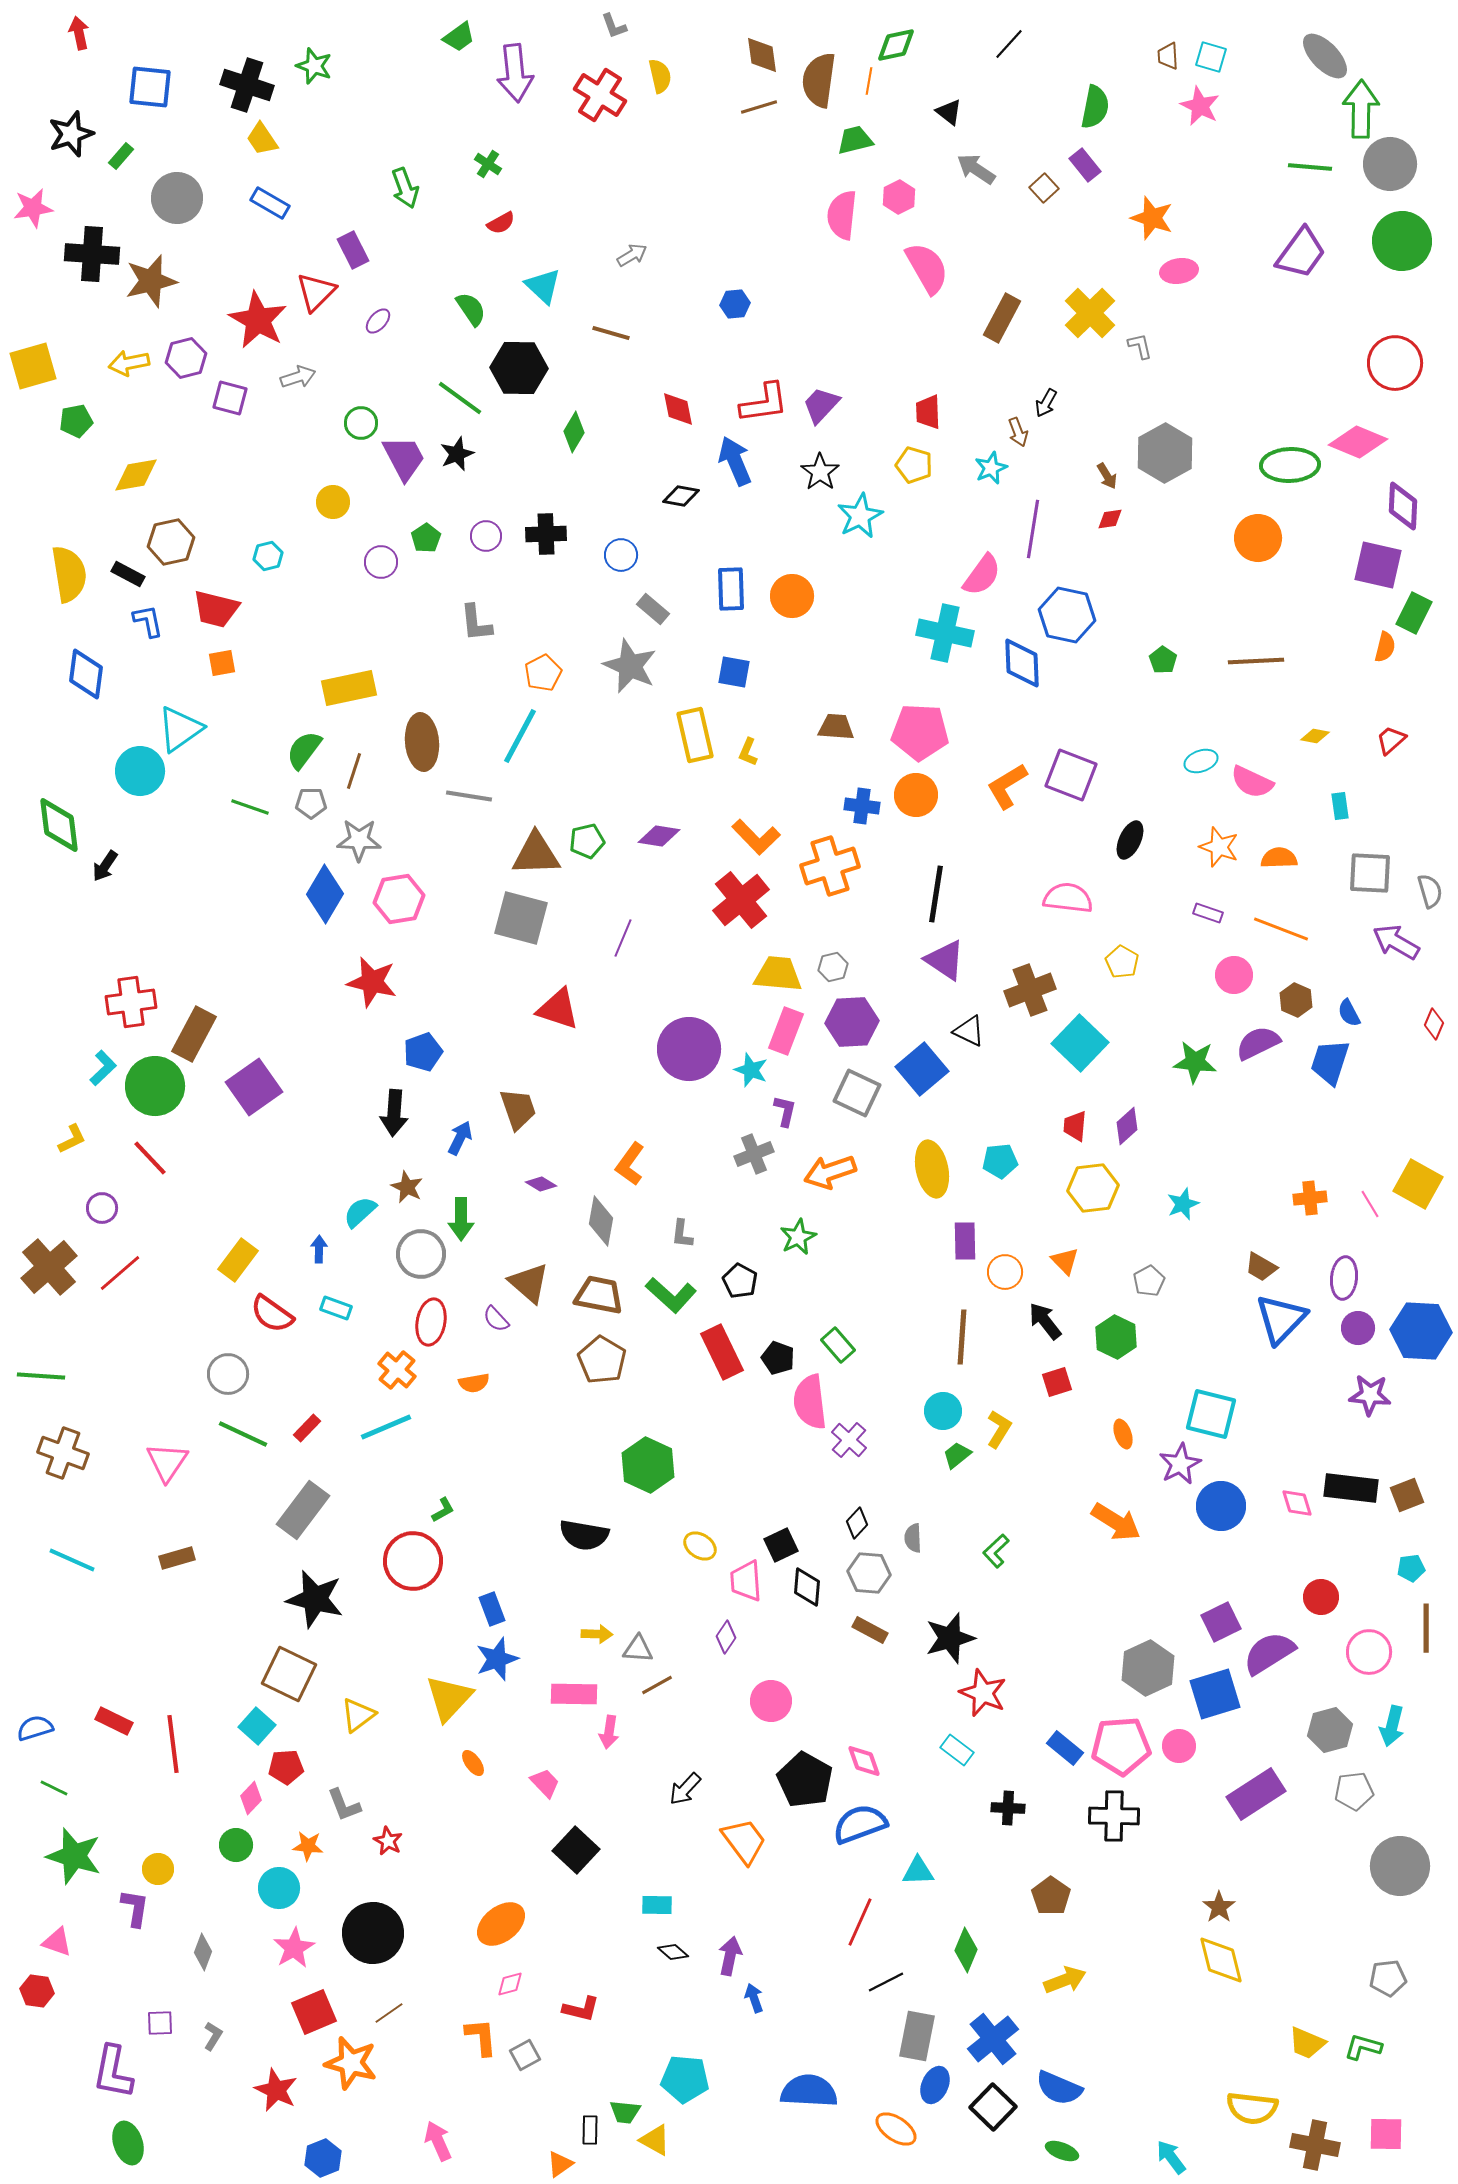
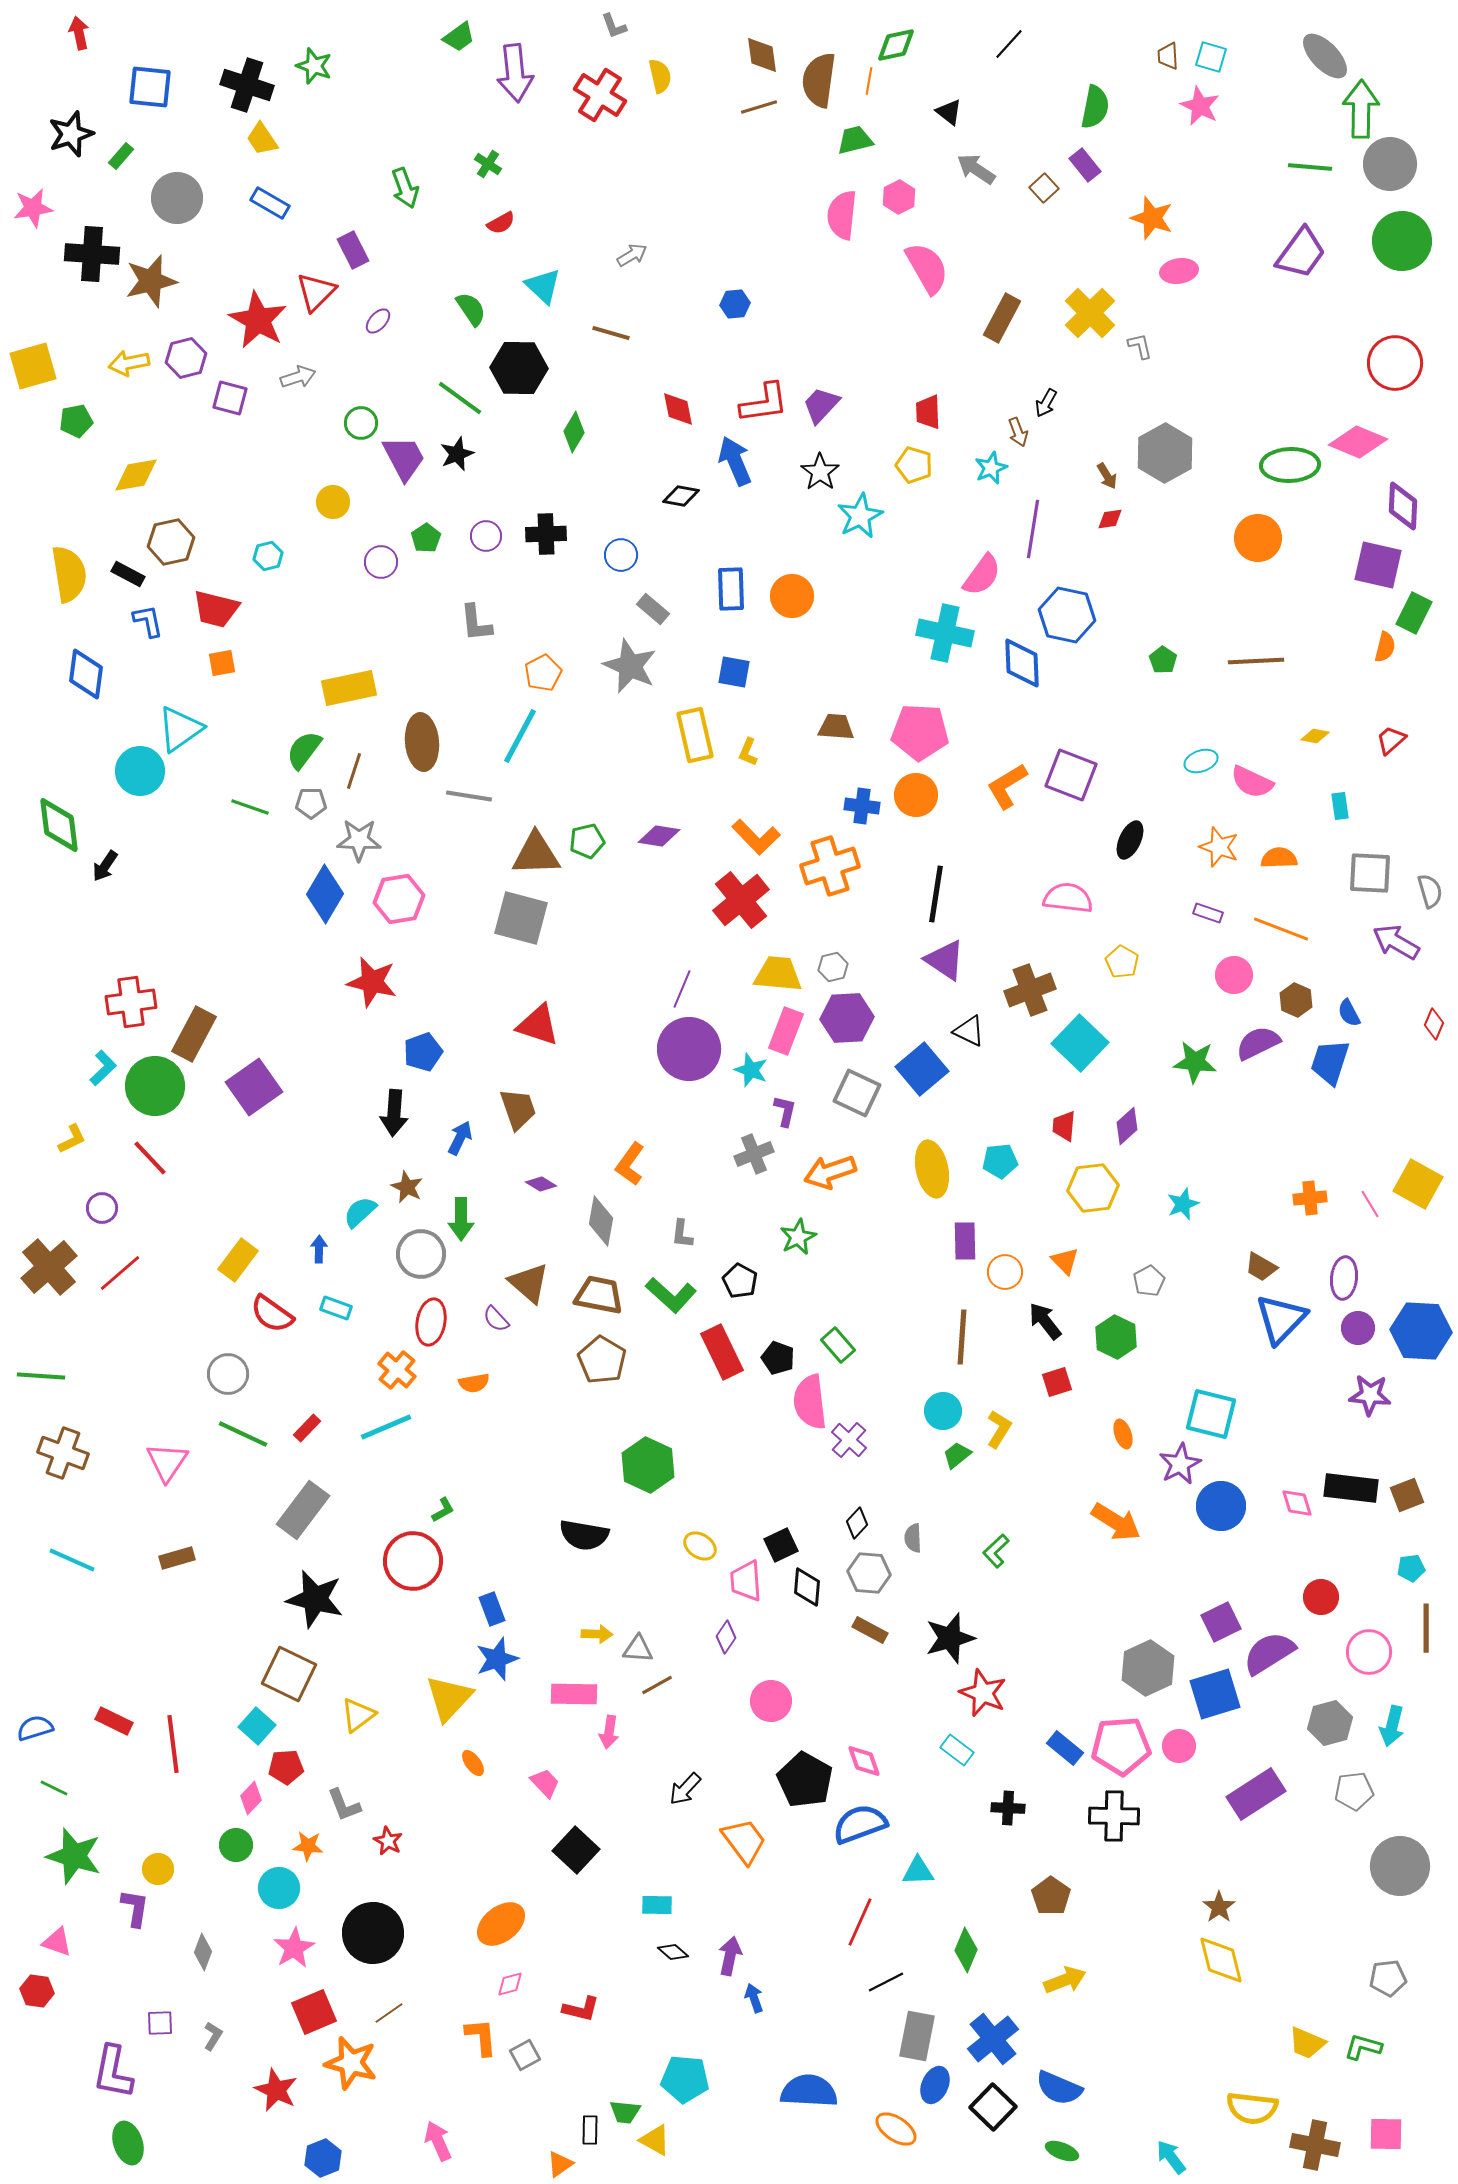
purple line at (623, 938): moved 59 px right, 51 px down
red triangle at (558, 1009): moved 20 px left, 16 px down
purple hexagon at (852, 1022): moved 5 px left, 4 px up
red trapezoid at (1075, 1126): moved 11 px left
gray hexagon at (1330, 1730): moved 7 px up
